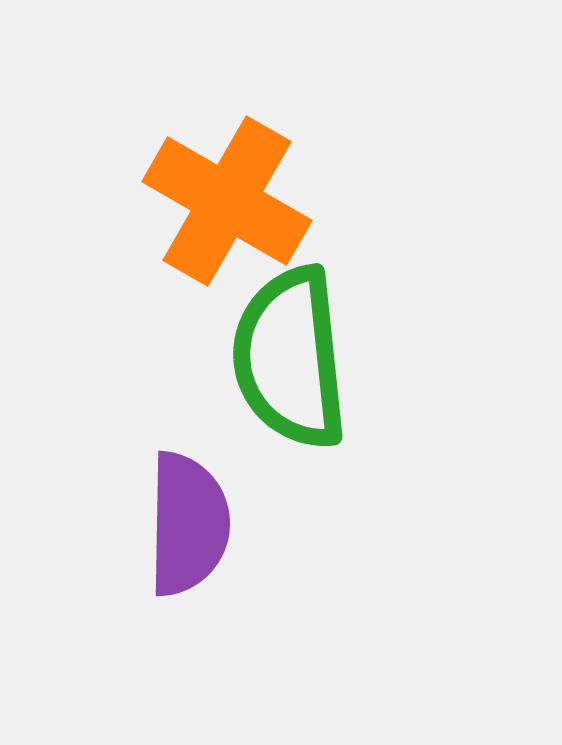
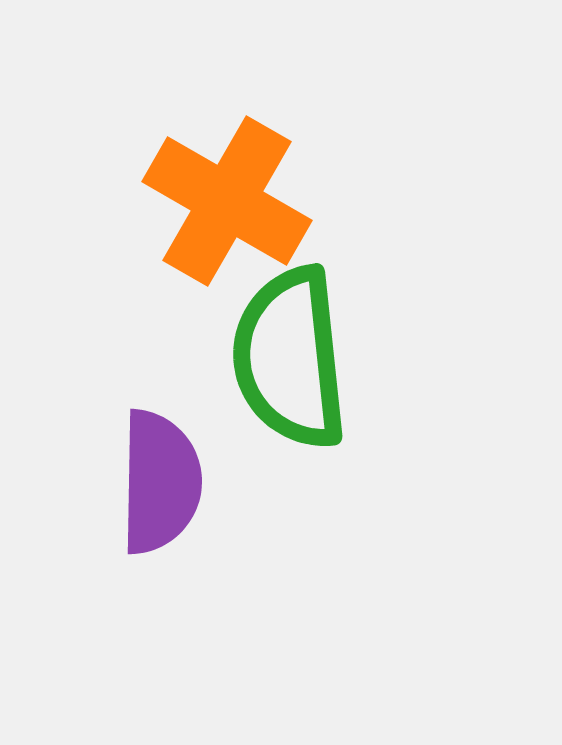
purple semicircle: moved 28 px left, 42 px up
